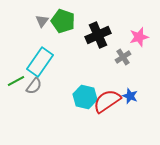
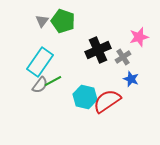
black cross: moved 15 px down
green line: moved 37 px right
gray semicircle: moved 6 px right, 1 px up
blue star: moved 1 px right, 17 px up
